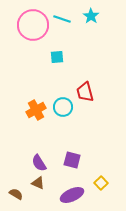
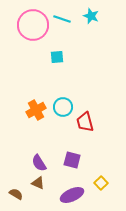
cyan star: rotated 14 degrees counterclockwise
red trapezoid: moved 30 px down
